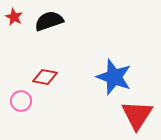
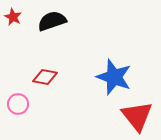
red star: moved 1 px left
black semicircle: moved 3 px right
pink circle: moved 3 px left, 3 px down
red triangle: moved 1 px down; rotated 12 degrees counterclockwise
